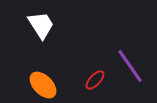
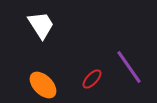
purple line: moved 1 px left, 1 px down
red ellipse: moved 3 px left, 1 px up
